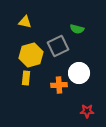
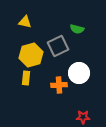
red star: moved 4 px left, 6 px down
